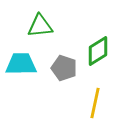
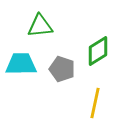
gray pentagon: moved 2 px left, 1 px down
